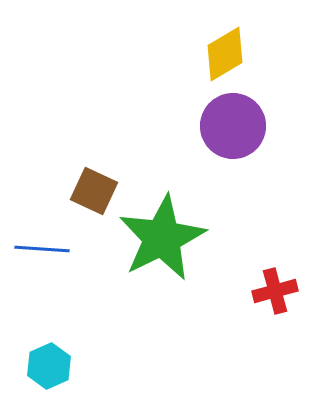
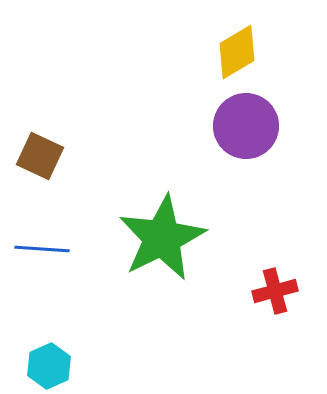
yellow diamond: moved 12 px right, 2 px up
purple circle: moved 13 px right
brown square: moved 54 px left, 35 px up
